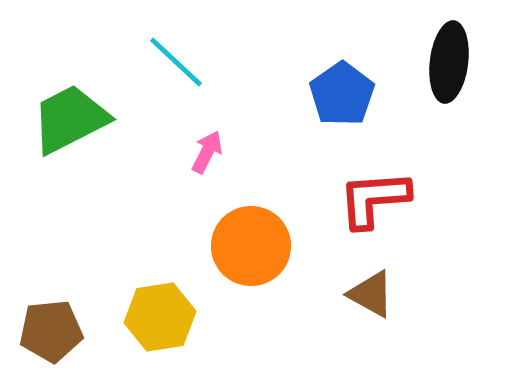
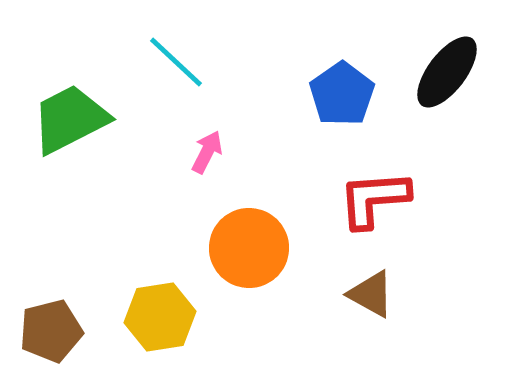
black ellipse: moved 2 px left, 10 px down; rotated 30 degrees clockwise
orange circle: moved 2 px left, 2 px down
brown pentagon: rotated 8 degrees counterclockwise
